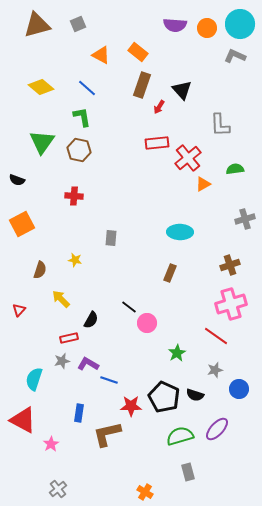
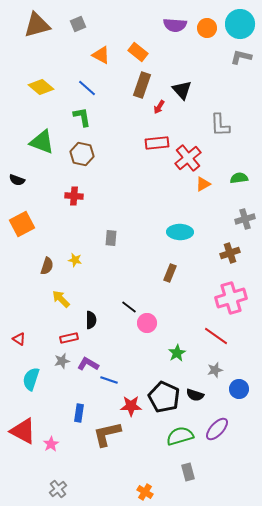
gray L-shape at (235, 56): moved 6 px right, 1 px down; rotated 10 degrees counterclockwise
green triangle at (42, 142): rotated 44 degrees counterclockwise
brown hexagon at (79, 150): moved 3 px right, 4 px down
green semicircle at (235, 169): moved 4 px right, 9 px down
brown cross at (230, 265): moved 12 px up
brown semicircle at (40, 270): moved 7 px right, 4 px up
pink cross at (231, 304): moved 6 px up
red triangle at (19, 310): moved 29 px down; rotated 40 degrees counterclockwise
black semicircle at (91, 320): rotated 30 degrees counterclockwise
cyan semicircle at (34, 379): moved 3 px left
red triangle at (23, 420): moved 11 px down
